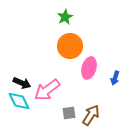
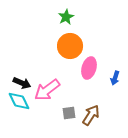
green star: moved 1 px right
